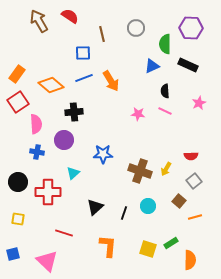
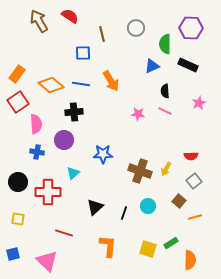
blue line at (84, 78): moved 3 px left, 6 px down; rotated 30 degrees clockwise
